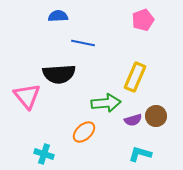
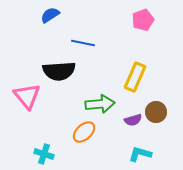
blue semicircle: moved 8 px left, 1 px up; rotated 30 degrees counterclockwise
black semicircle: moved 3 px up
green arrow: moved 6 px left, 1 px down
brown circle: moved 4 px up
